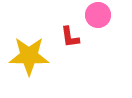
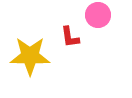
yellow star: moved 1 px right
